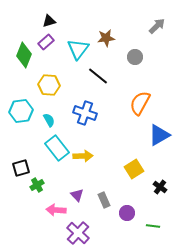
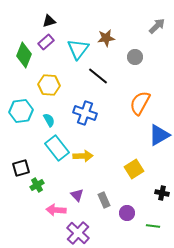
black cross: moved 2 px right, 6 px down; rotated 24 degrees counterclockwise
